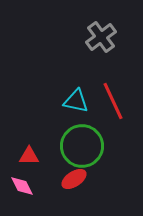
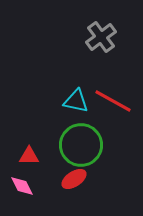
red line: rotated 36 degrees counterclockwise
green circle: moved 1 px left, 1 px up
